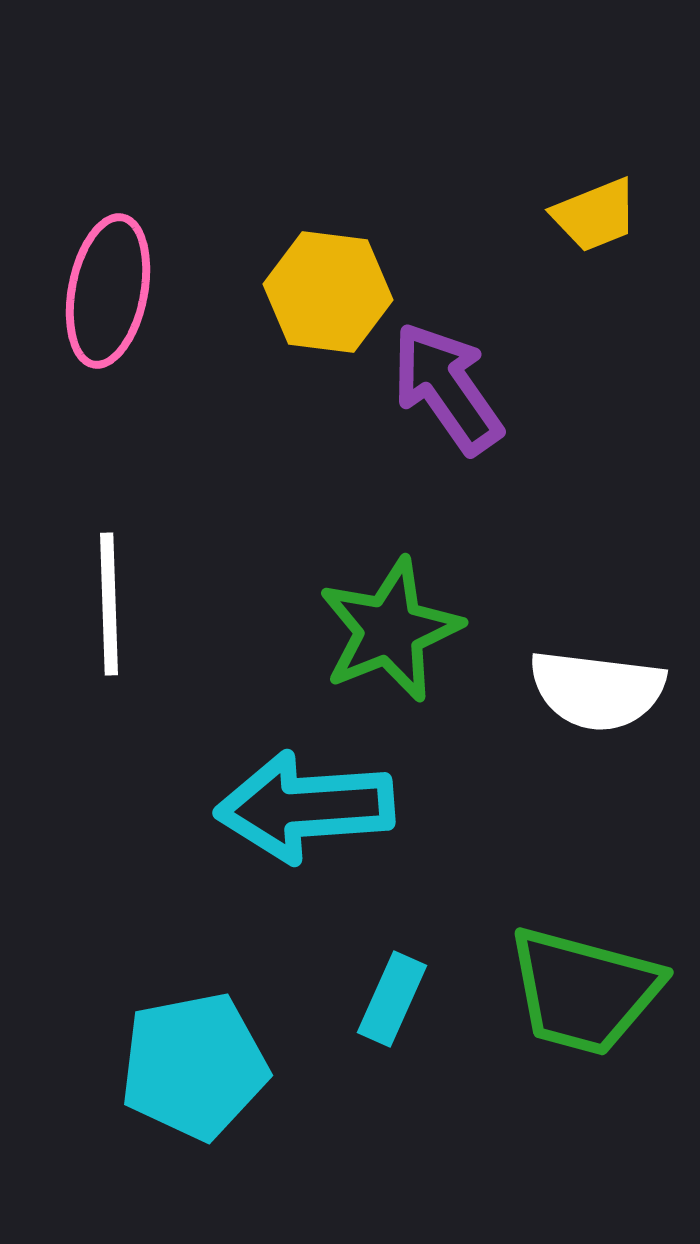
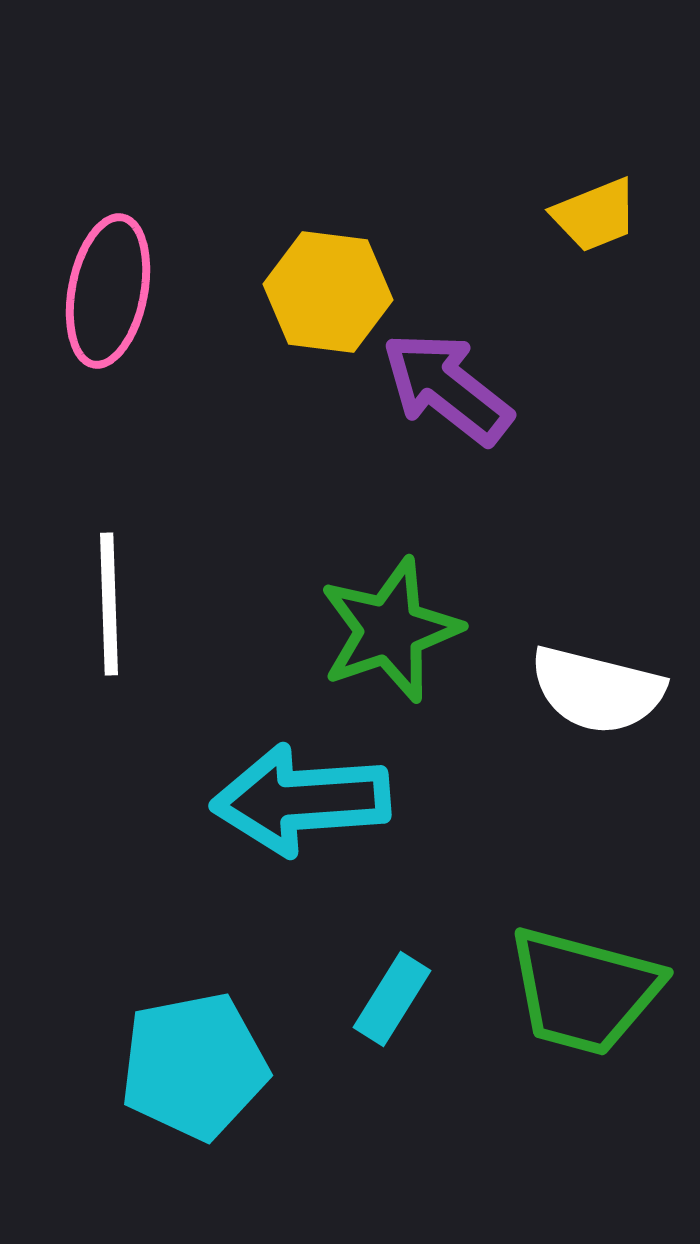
purple arrow: rotated 17 degrees counterclockwise
green star: rotated 3 degrees clockwise
white semicircle: rotated 7 degrees clockwise
cyan arrow: moved 4 px left, 7 px up
cyan rectangle: rotated 8 degrees clockwise
